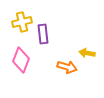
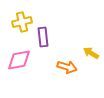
purple rectangle: moved 3 px down
yellow arrow: moved 4 px right; rotated 21 degrees clockwise
pink diamond: moved 2 px left; rotated 60 degrees clockwise
